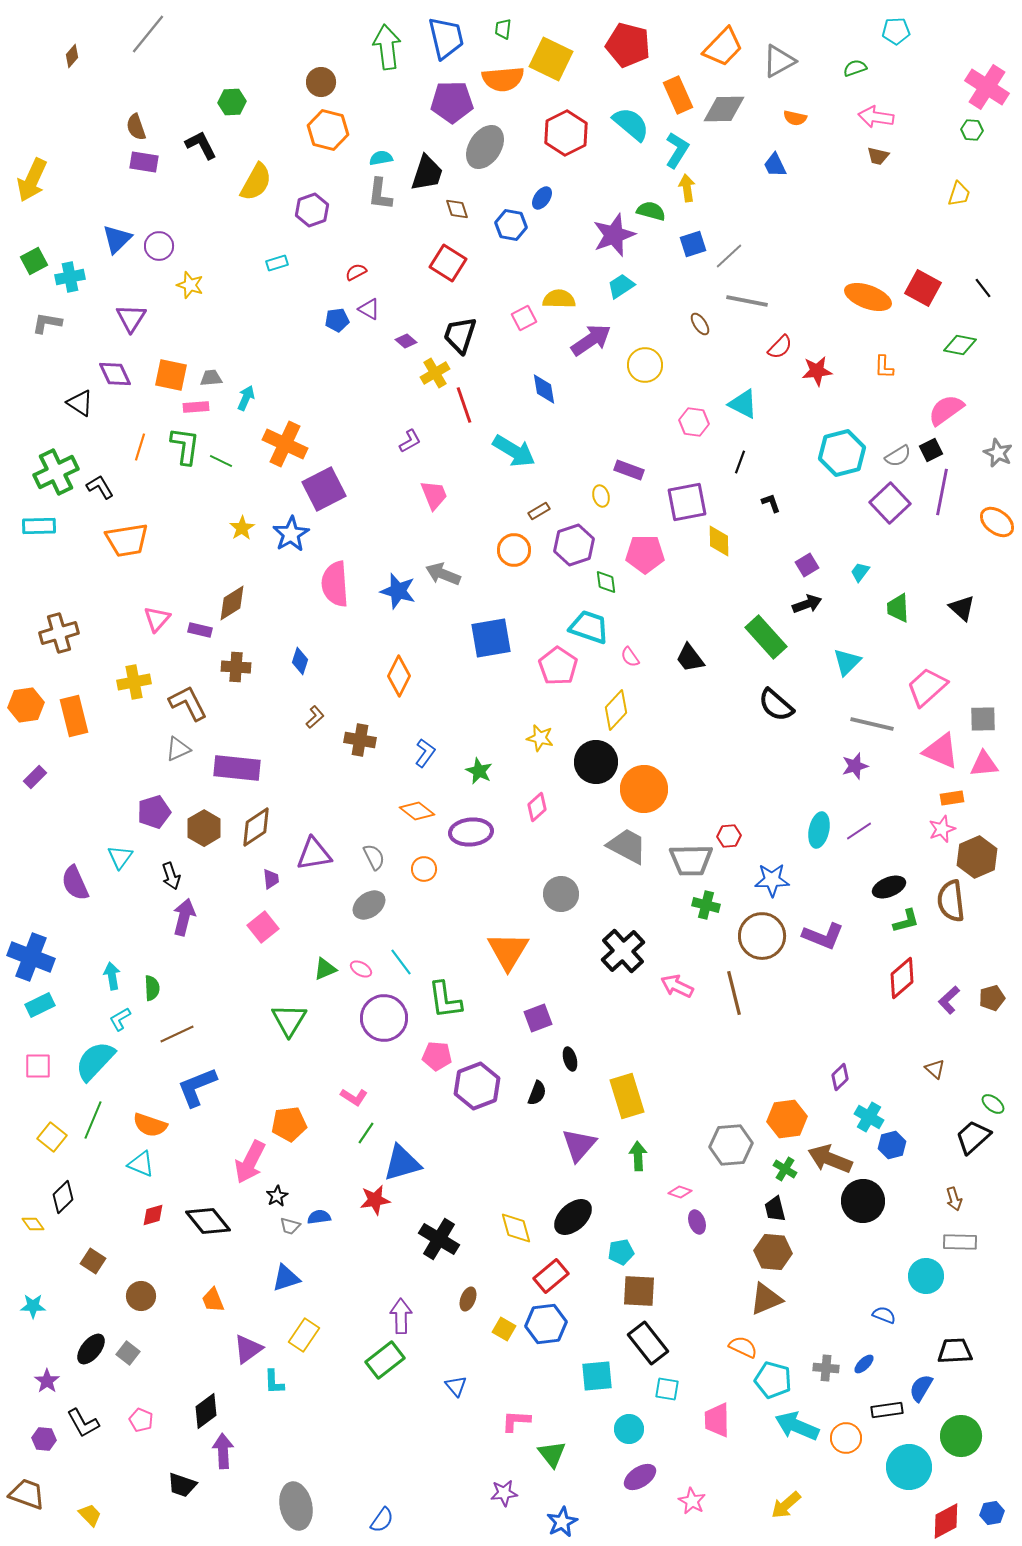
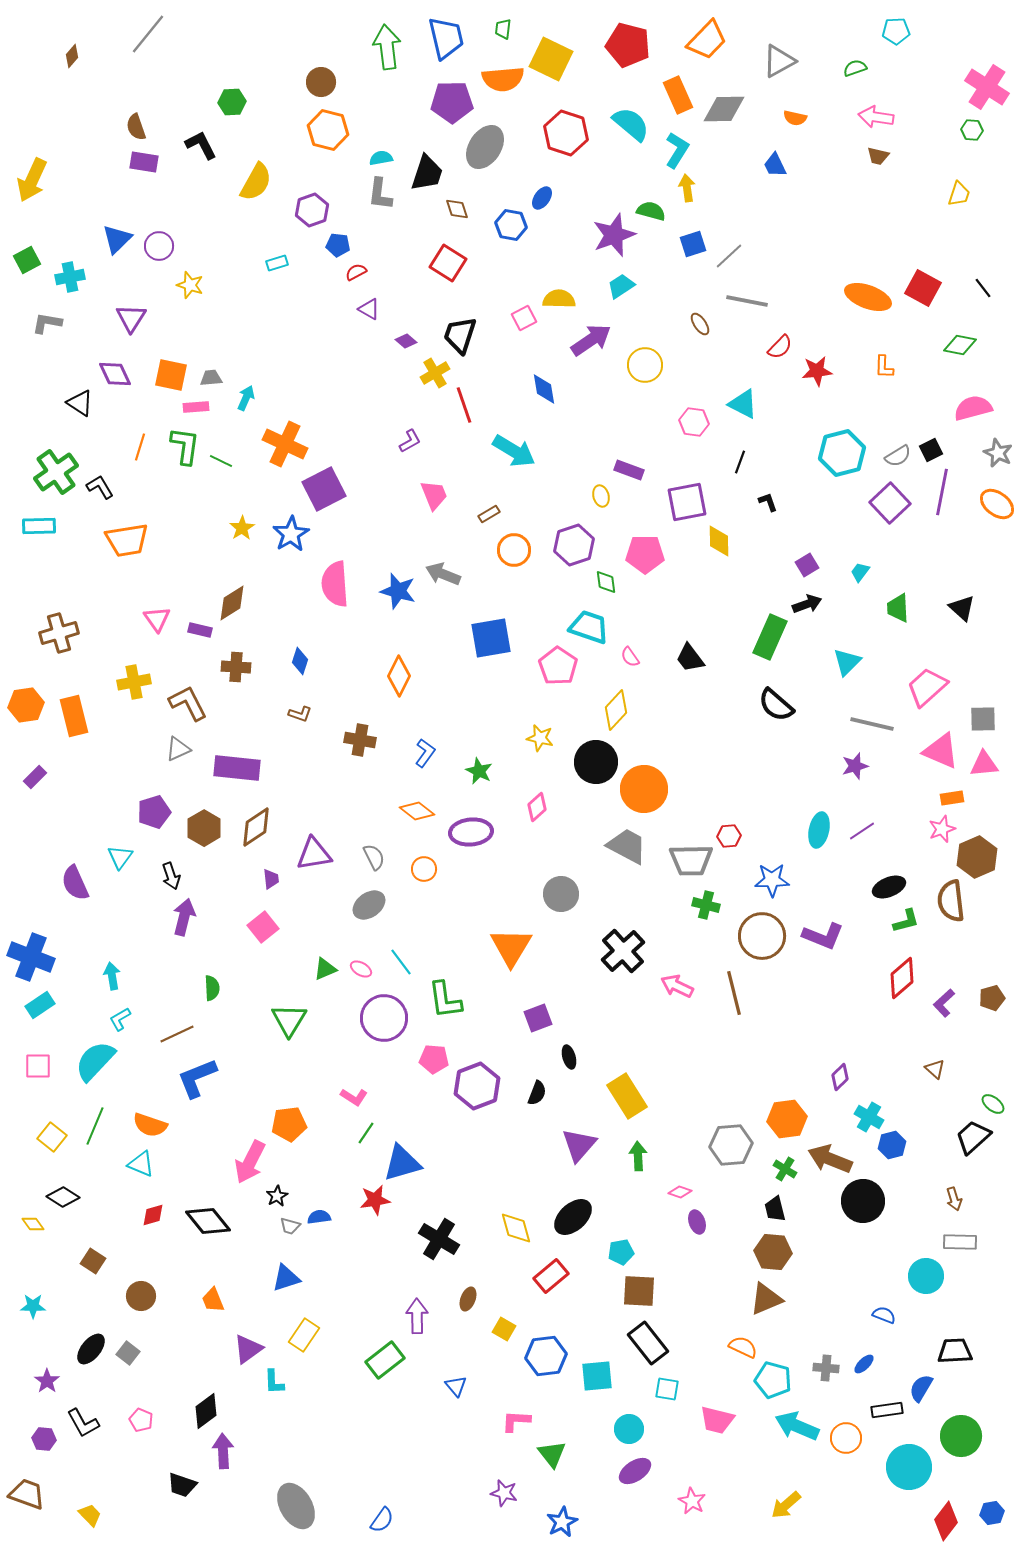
orange trapezoid at (723, 47): moved 16 px left, 7 px up
red hexagon at (566, 133): rotated 15 degrees counterclockwise
green square at (34, 261): moved 7 px left, 1 px up
blue pentagon at (337, 320): moved 1 px right, 75 px up; rotated 15 degrees clockwise
pink semicircle at (946, 410): moved 27 px right, 2 px up; rotated 21 degrees clockwise
green cross at (56, 472): rotated 9 degrees counterclockwise
black L-shape at (771, 503): moved 3 px left, 1 px up
brown rectangle at (539, 511): moved 50 px left, 3 px down
orange ellipse at (997, 522): moved 18 px up
pink triangle at (157, 619): rotated 16 degrees counterclockwise
green rectangle at (766, 637): moved 4 px right; rotated 66 degrees clockwise
brown L-shape at (315, 717): moved 15 px left, 3 px up; rotated 60 degrees clockwise
purple line at (859, 831): moved 3 px right
orange triangle at (508, 951): moved 3 px right, 4 px up
green semicircle at (152, 988): moved 60 px right
purple L-shape at (949, 1000): moved 5 px left, 3 px down
cyan rectangle at (40, 1005): rotated 8 degrees counterclockwise
pink pentagon at (437, 1056): moved 3 px left, 3 px down
black ellipse at (570, 1059): moved 1 px left, 2 px up
blue L-shape at (197, 1087): moved 9 px up
yellow rectangle at (627, 1096): rotated 15 degrees counterclockwise
green line at (93, 1120): moved 2 px right, 6 px down
black diamond at (63, 1197): rotated 76 degrees clockwise
purple arrow at (401, 1316): moved 16 px right
blue hexagon at (546, 1324): moved 32 px down
pink trapezoid at (717, 1420): rotated 75 degrees counterclockwise
purple ellipse at (640, 1477): moved 5 px left, 6 px up
purple star at (504, 1493): rotated 20 degrees clockwise
gray ellipse at (296, 1506): rotated 18 degrees counterclockwise
red diamond at (946, 1521): rotated 24 degrees counterclockwise
